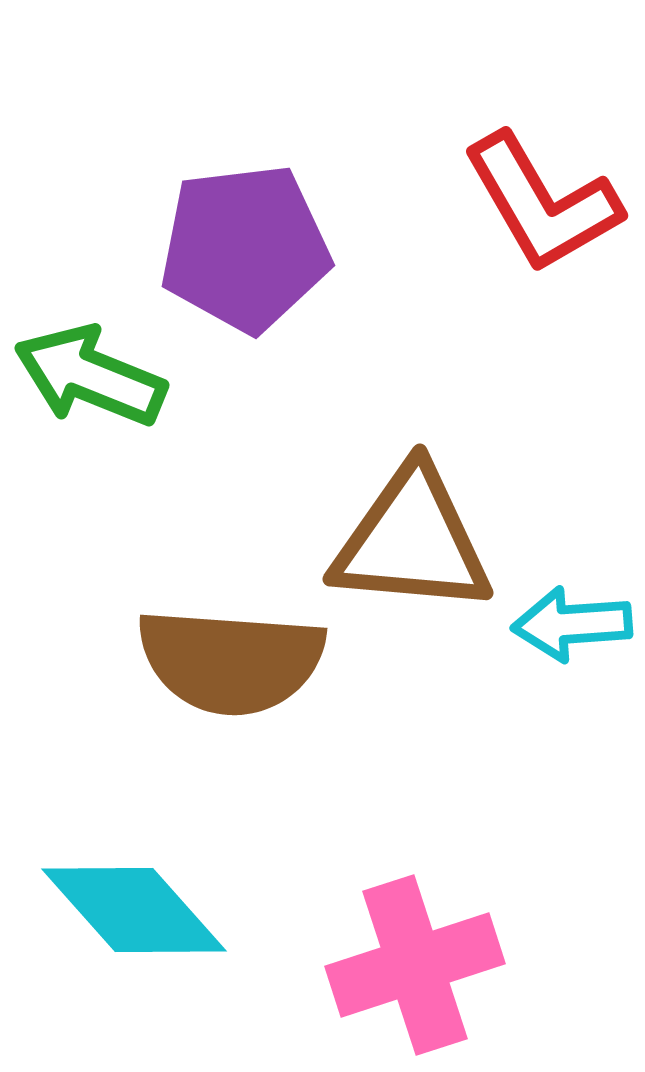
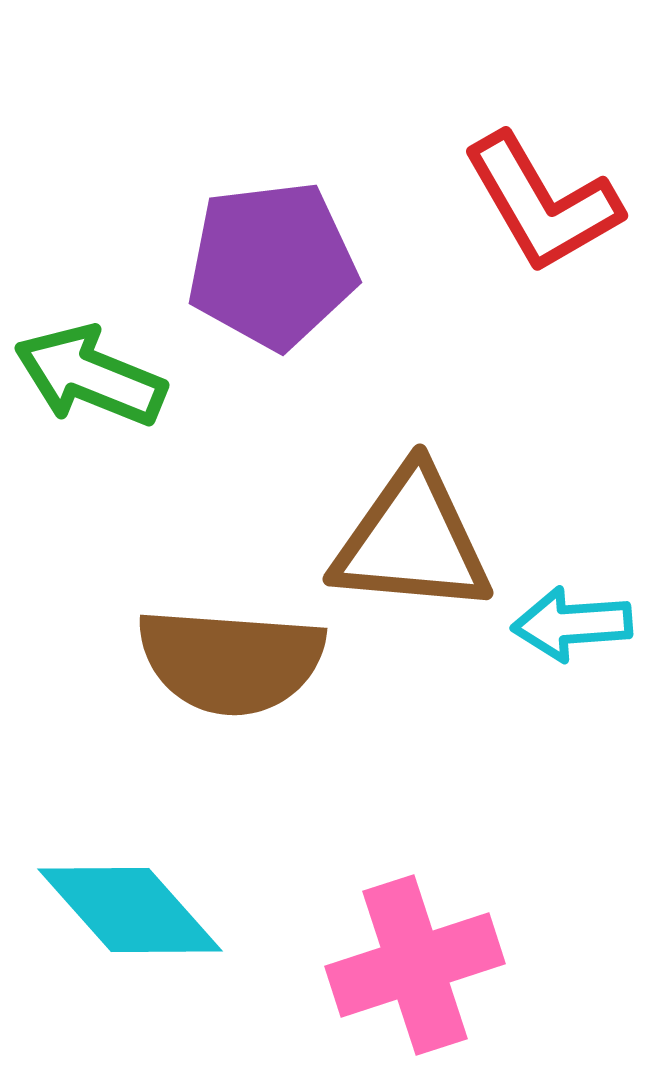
purple pentagon: moved 27 px right, 17 px down
cyan diamond: moved 4 px left
